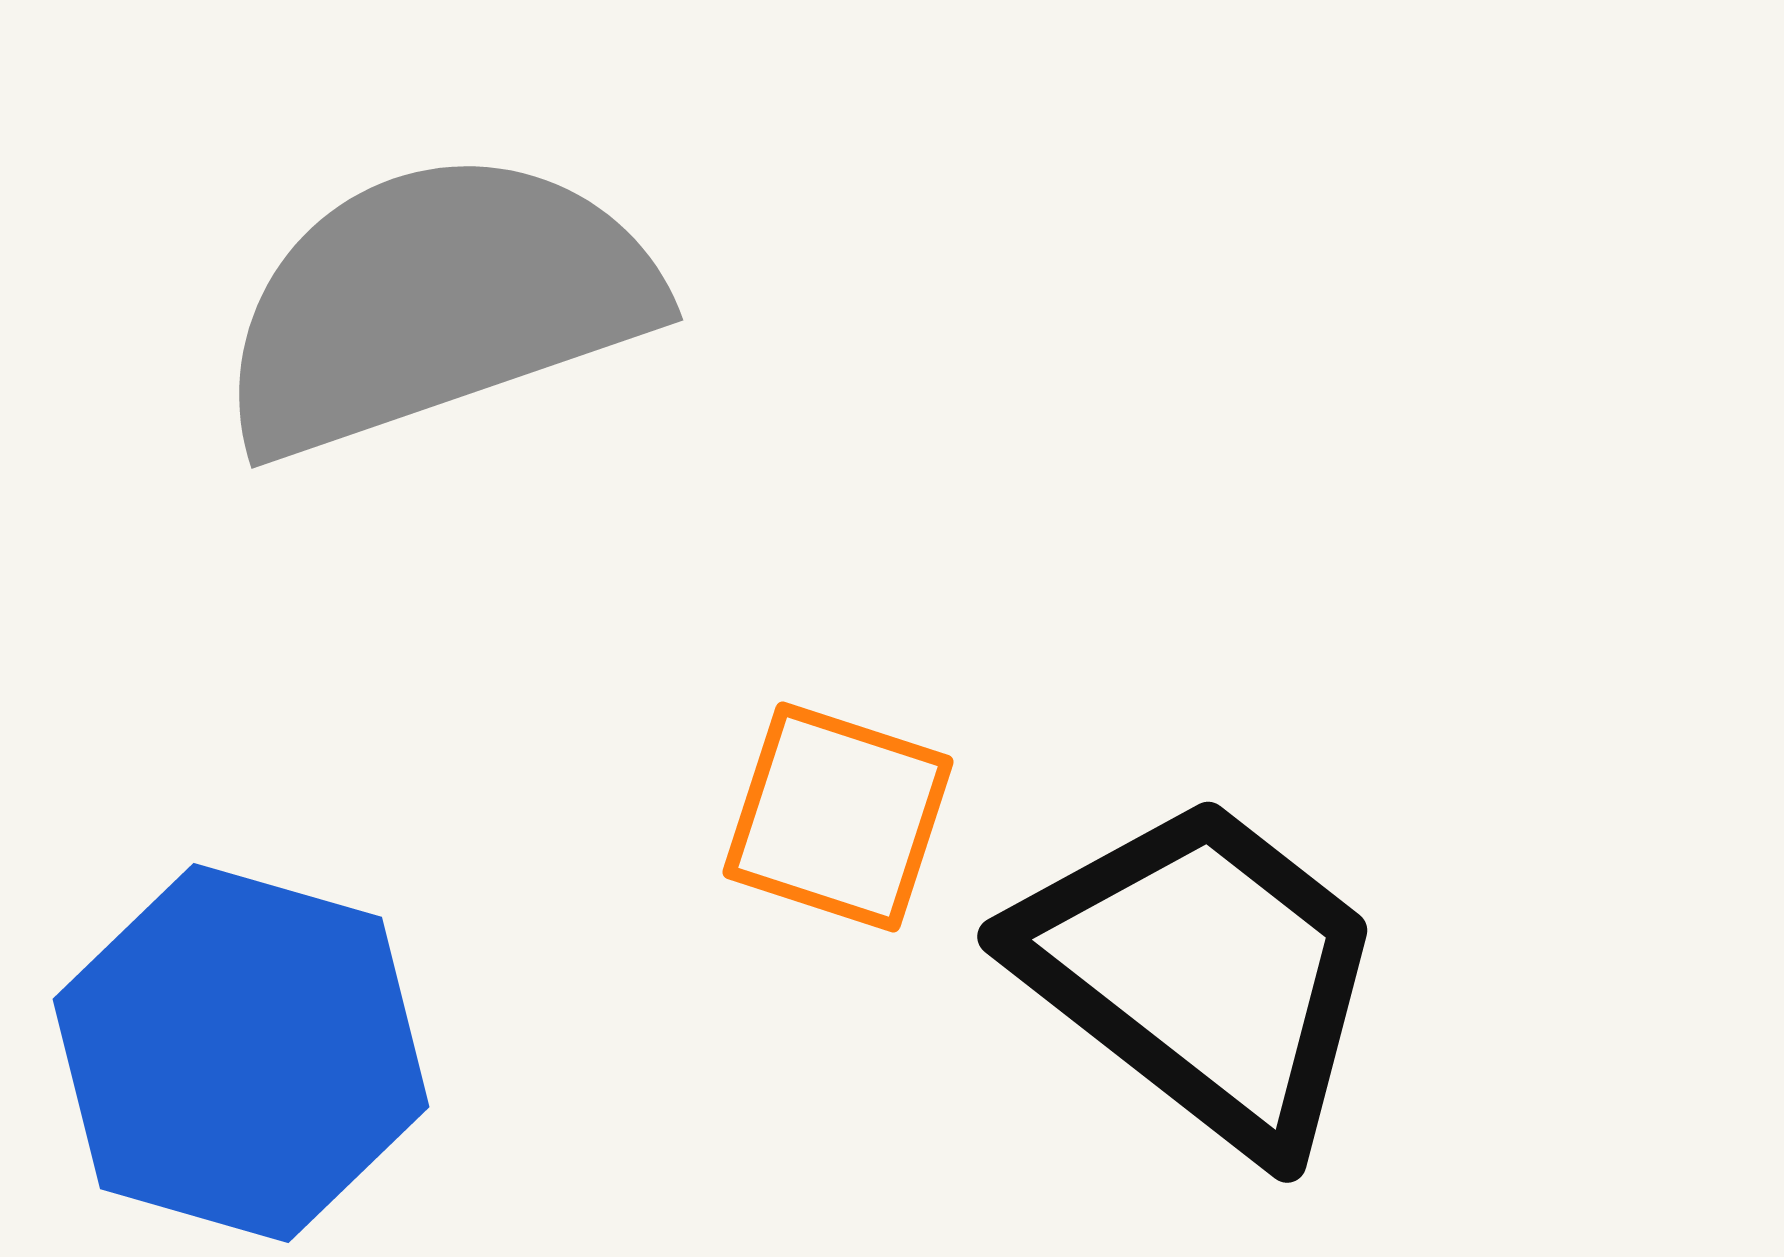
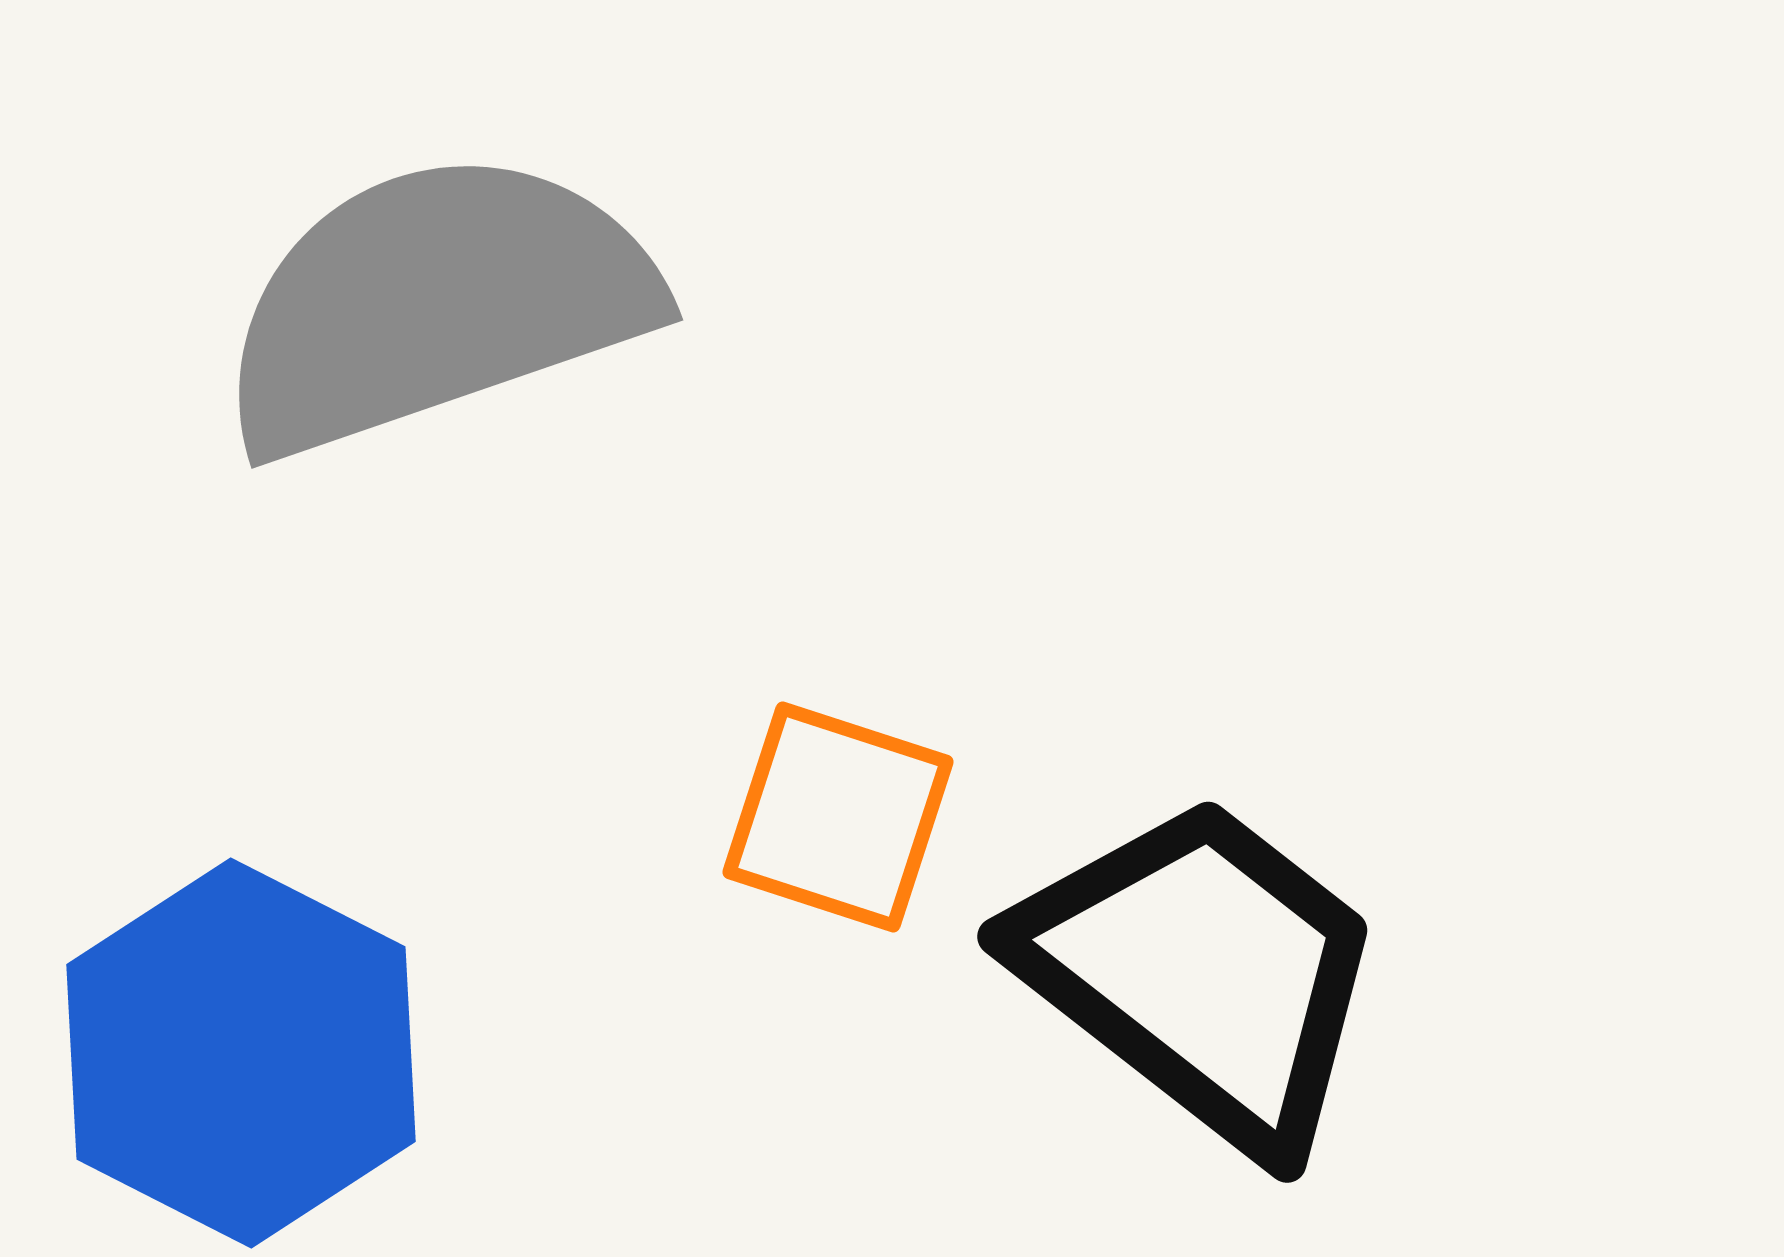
blue hexagon: rotated 11 degrees clockwise
